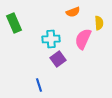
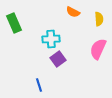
orange semicircle: rotated 48 degrees clockwise
yellow semicircle: moved 4 px up
pink semicircle: moved 15 px right, 10 px down
